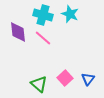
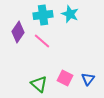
cyan cross: rotated 24 degrees counterclockwise
purple diamond: rotated 40 degrees clockwise
pink line: moved 1 px left, 3 px down
pink square: rotated 21 degrees counterclockwise
